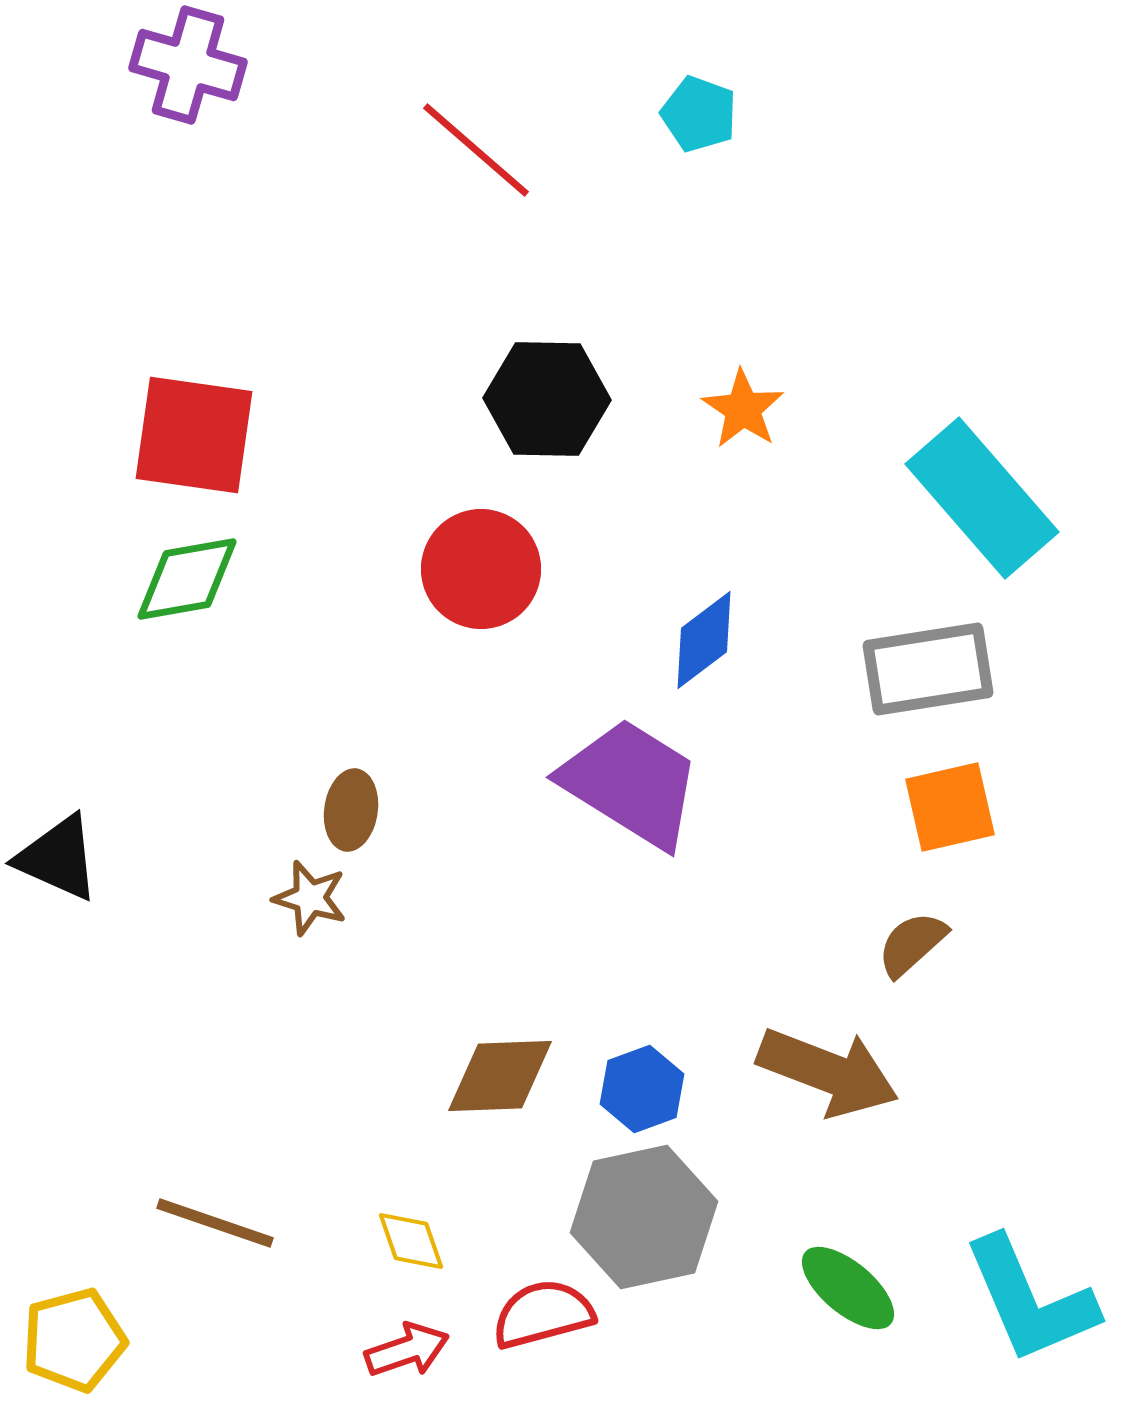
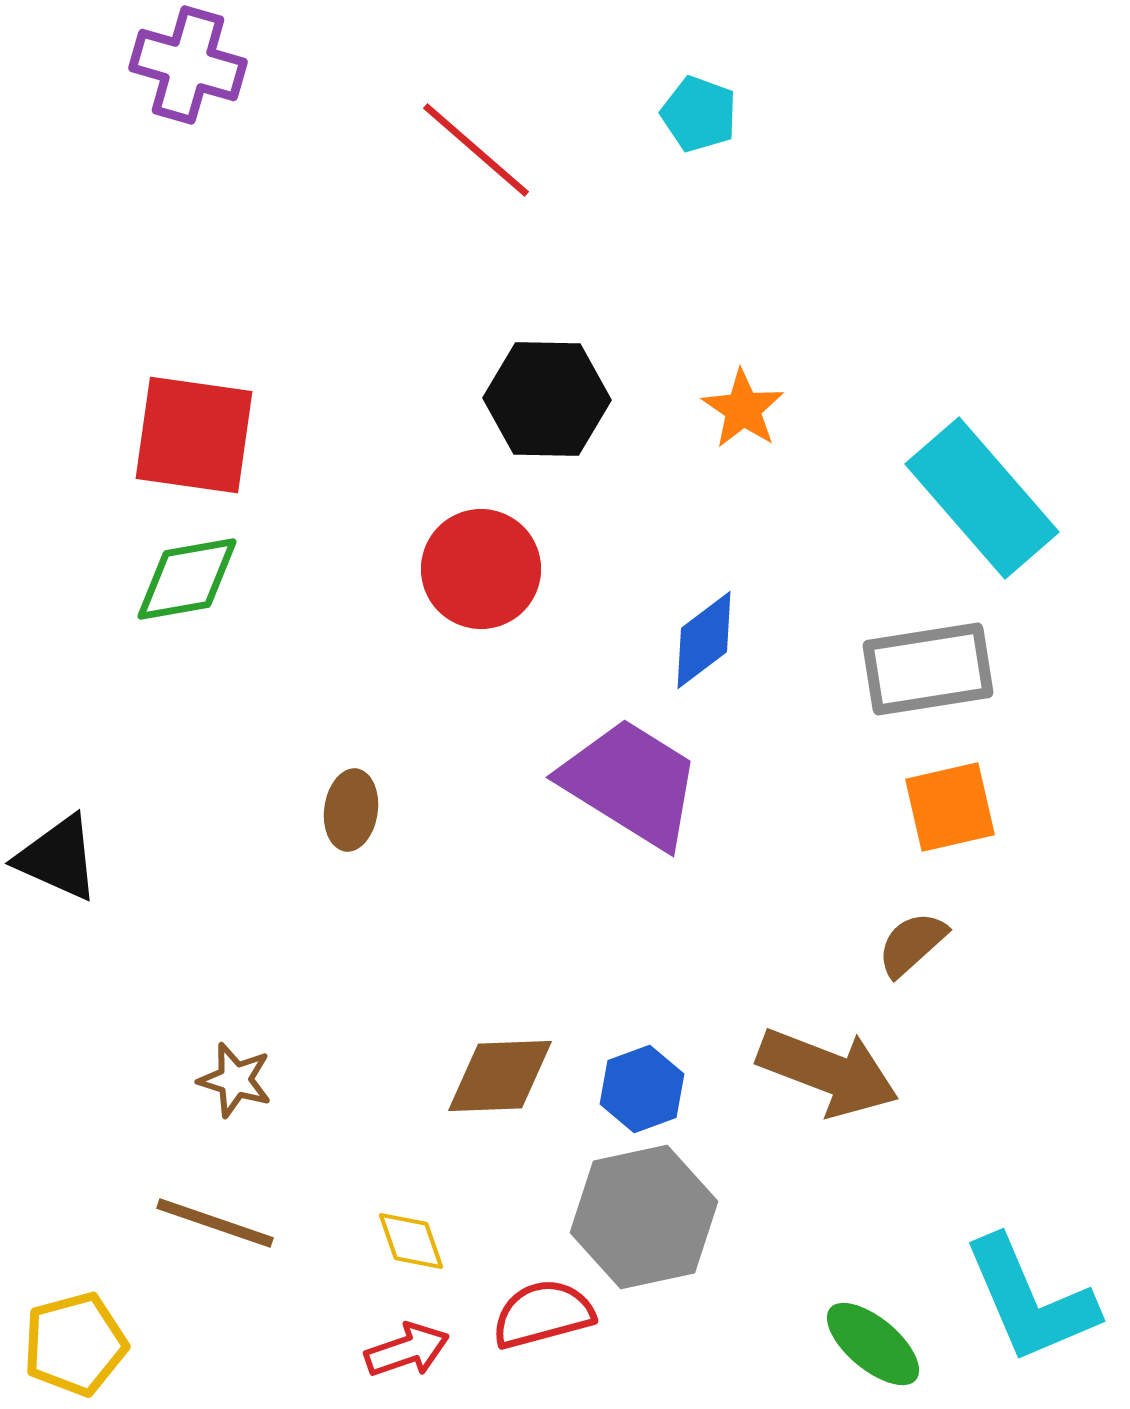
brown star: moved 75 px left, 182 px down
green ellipse: moved 25 px right, 56 px down
yellow pentagon: moved 1 px right, 4 px down
